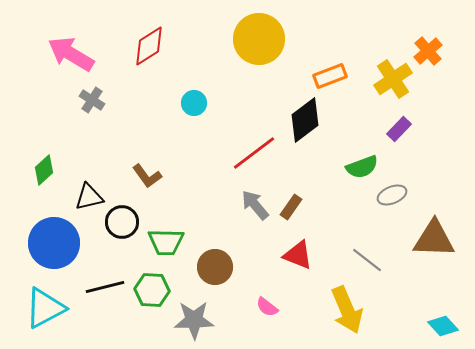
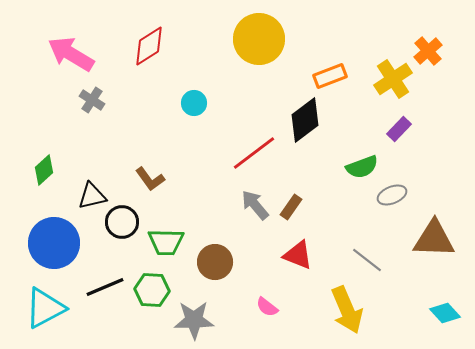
brown L-shape: moved 3 px right, 3 px down
black triangle: moved 3 px right, 1 px up
brown circle: moved 5 px up
black line: rotated 9 degrees counterclockwise
cyan diamond: moved 2 px right, 13 px up
